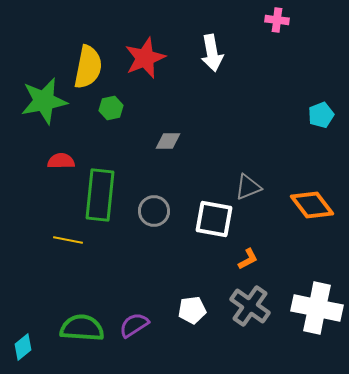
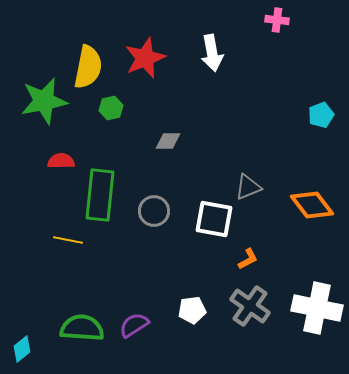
cyan diamond: moved 1 px left, 2 px down
